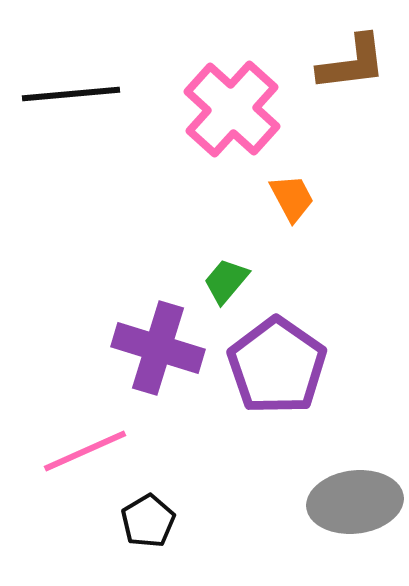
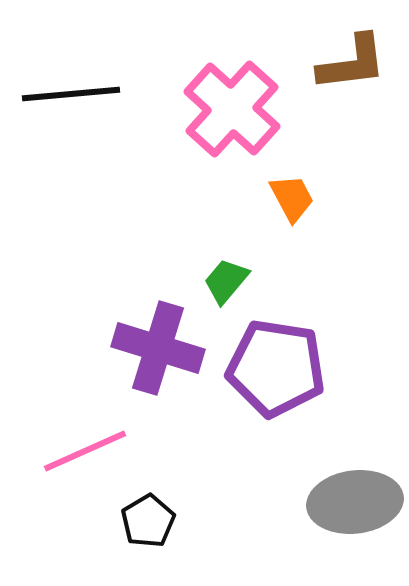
purple pentagon: moved 1 px left, 2 px down; rotated 26 degrees counterclockwise
